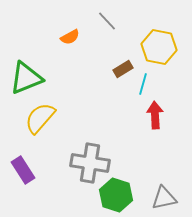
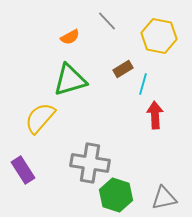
yellow hexagon: moved 11 px up
green triangle: moved 44 px right, 2 px down; rotated 6 degrees clockwise
